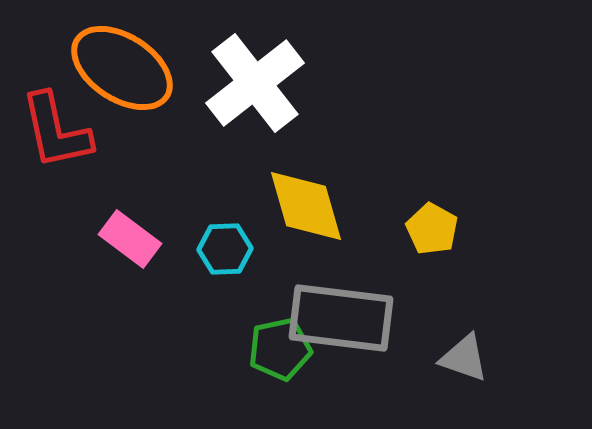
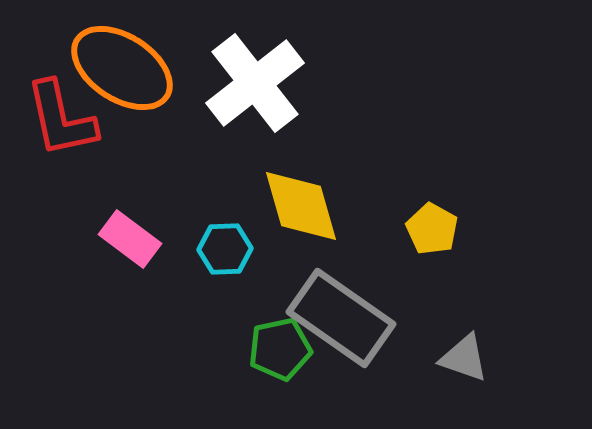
red L-shape: moved 5 px right, 12 px up
yellow diamond: moved 5 px left
gray rectangle: rotated 28 degrees clockwise
